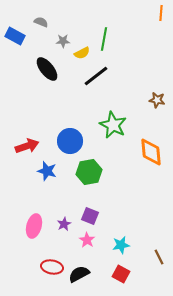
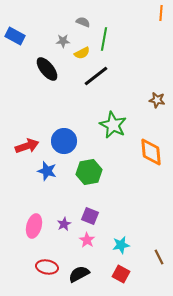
gray semicircle: moved 42 px right
blue circle: moved 6 px left
red ellipse: moved 5 px left
